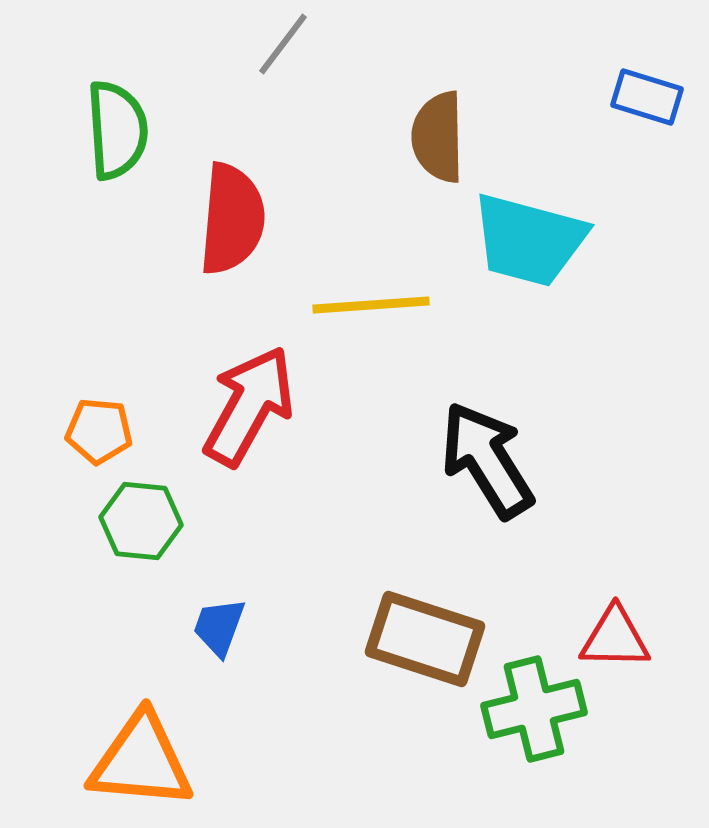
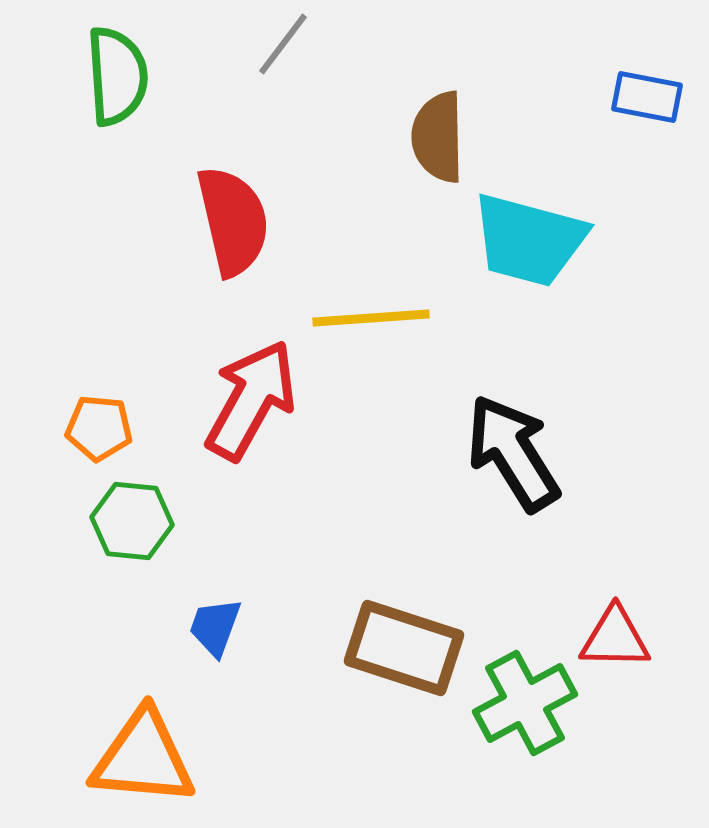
blue rectangle: rotated 6 degrees counterclockwise
green semicircle: moved 54 px up
red semicircle: moved 1 px right, 2 px down; rotated 18 degrees counterclockwise
yellow line: moved 13 px down
red arrow: moved 2 px right, 6 px up
orange pentagon: moved 3 px up
black arrow: moved 26 px right, 7 px up
green hexagon: moved 9 px left
blue trapezoid: moved 4 px left
brown rectangle: moved 21 px left, 9 px down
green cross: moved 9 px left, 6 px up; rotated 14 degrees counterclockwise
orange triangle: moved 2 px right, 3 px up
